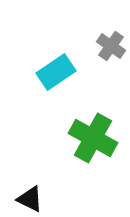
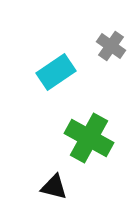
green cross: moved 4 px left
black triangle: moved 24 px right, 12 px up; rotated 12 degrees counterclockwise
